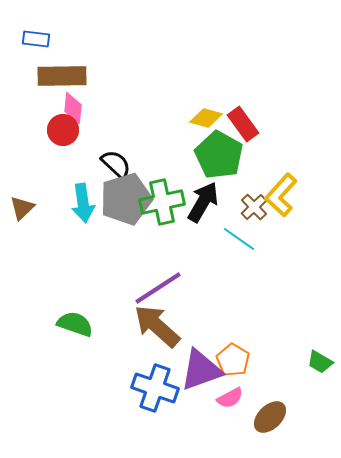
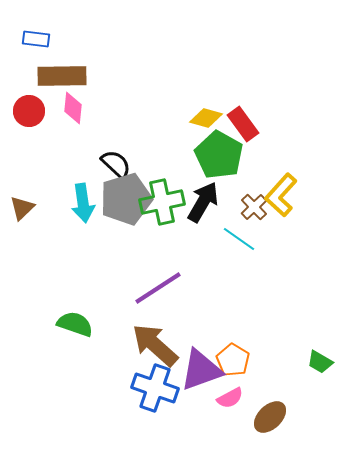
red circle: moved 34 px left, 19 px up
brown arrow: moved 2 px left, 19 px down
